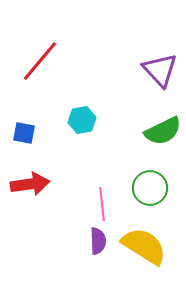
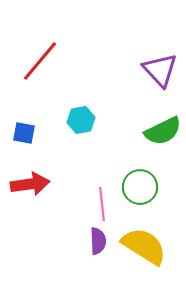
cyan hexagon: moved 1 px left
green circle: moved 10 px left, 1 px up
